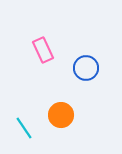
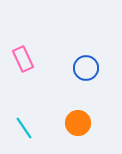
pink rectangle: moved 20 px left, 9 px down
orange circle: moved 17 px right, 8 px down
